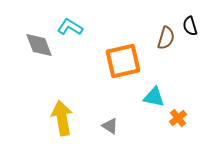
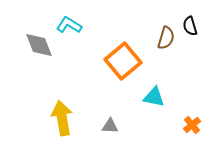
cyan L-shape: moved 1 px left, 2 px up
orange square: rotated 27 degrees counterclockwise
orange cross: moved 14 px right, 7 px down
gray triangle: rotated 30 degrees counterclockwise
